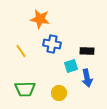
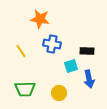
blue arrow: moved 2 px right, 1 px down
